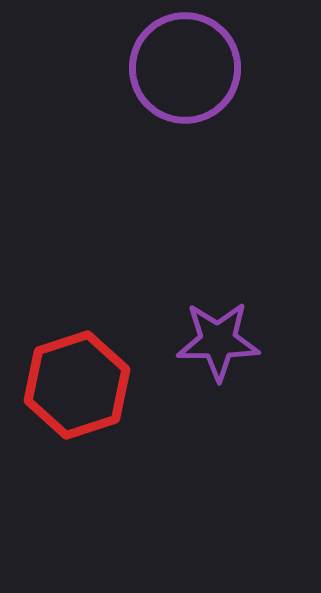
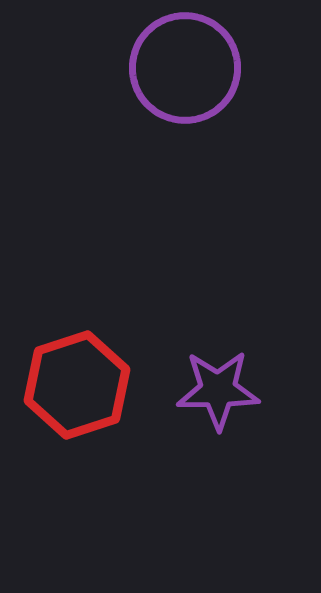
purple star: moved 49 px down
